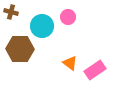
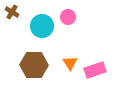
brown cross: moved 1 px right; rotated 16 degrees clockwise
brown hexagon: moved 14 px right, 16 px down
orange triangle: rotated 21 degrees clockwise
pink rectangle: rotated 15 degrees clockwise
